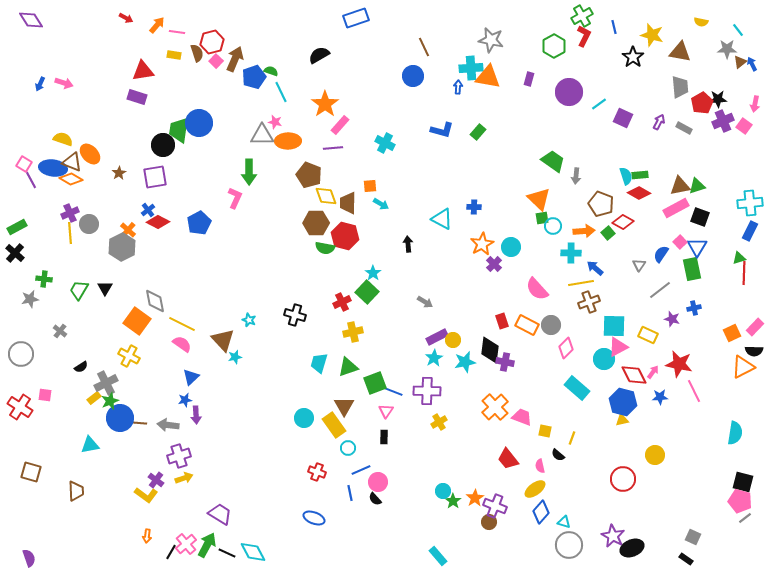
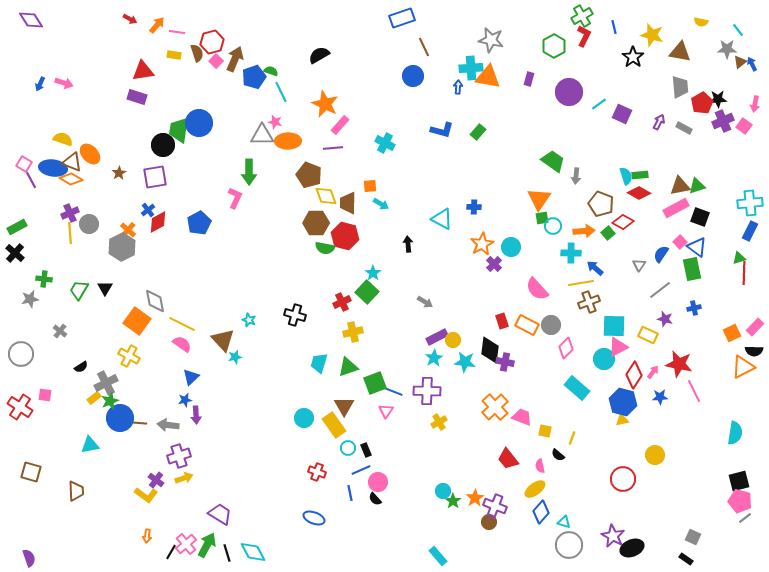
red arrow at (126, 18): moved 4 px right, 1 px down
blue rectangle at (356, 18): moved 46 px right
orange star at (325, 104): rotated 12 degrees counterclockwise
purple square at (623, 118): moved 1 px left, 4 px up
orange triangle at (539, 199): rotated 20 degrees clockwise
red diamond at (158, 222): rotated 55 degrees counterclockwise
blue triangle at (697, 247): rotated 25 degrees counterclockwise
purple star at (672, 319): moved 7 px left
cyan star at (465, 362): rotated 20 degrees clockwise
red diamond at (634, 375): rotated 60 degrees clockwise
black rectangle at (384, 437): moved 18 px left, 13 px down; rotated 24 degrees counterclockwise
black square at (743, 482): moved 4 px left, 1 px up; rotated 30 degrees counterclockwise
black line at (227, 553): rotated 48 degrees clockwise
